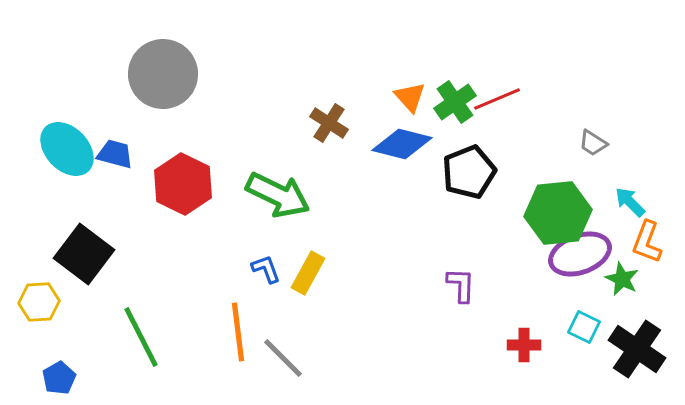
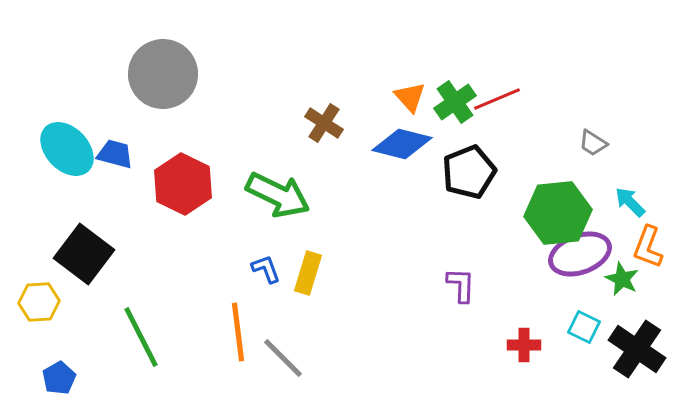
brown cross: moved 5 px left
orange L-shape: moved 1 px right, 5 px down
yellow rectangle: rotated 12 degrees counterclockwise
